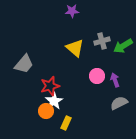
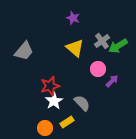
purple star: moved 1 px right, 7 px down; rotated 24 degrees clockwise
gray cross: rotated 21 degrees counterclockwise
green arrow: moved 5 px left
gray trapezoid: moved 13 px up
pink circle: moved 1 px right, 7 px up
purple arrow: moved 3 px left, 1 px down; rotated 64 degrees clockwise
gray semicircle: moved 37 px left; rotated 72 degrees clockwise
orange circle: moved 1 px left, 17 px down
yellow rectangle: moved 1 px right, 1 px up; rotated 32 degrees clockwise
